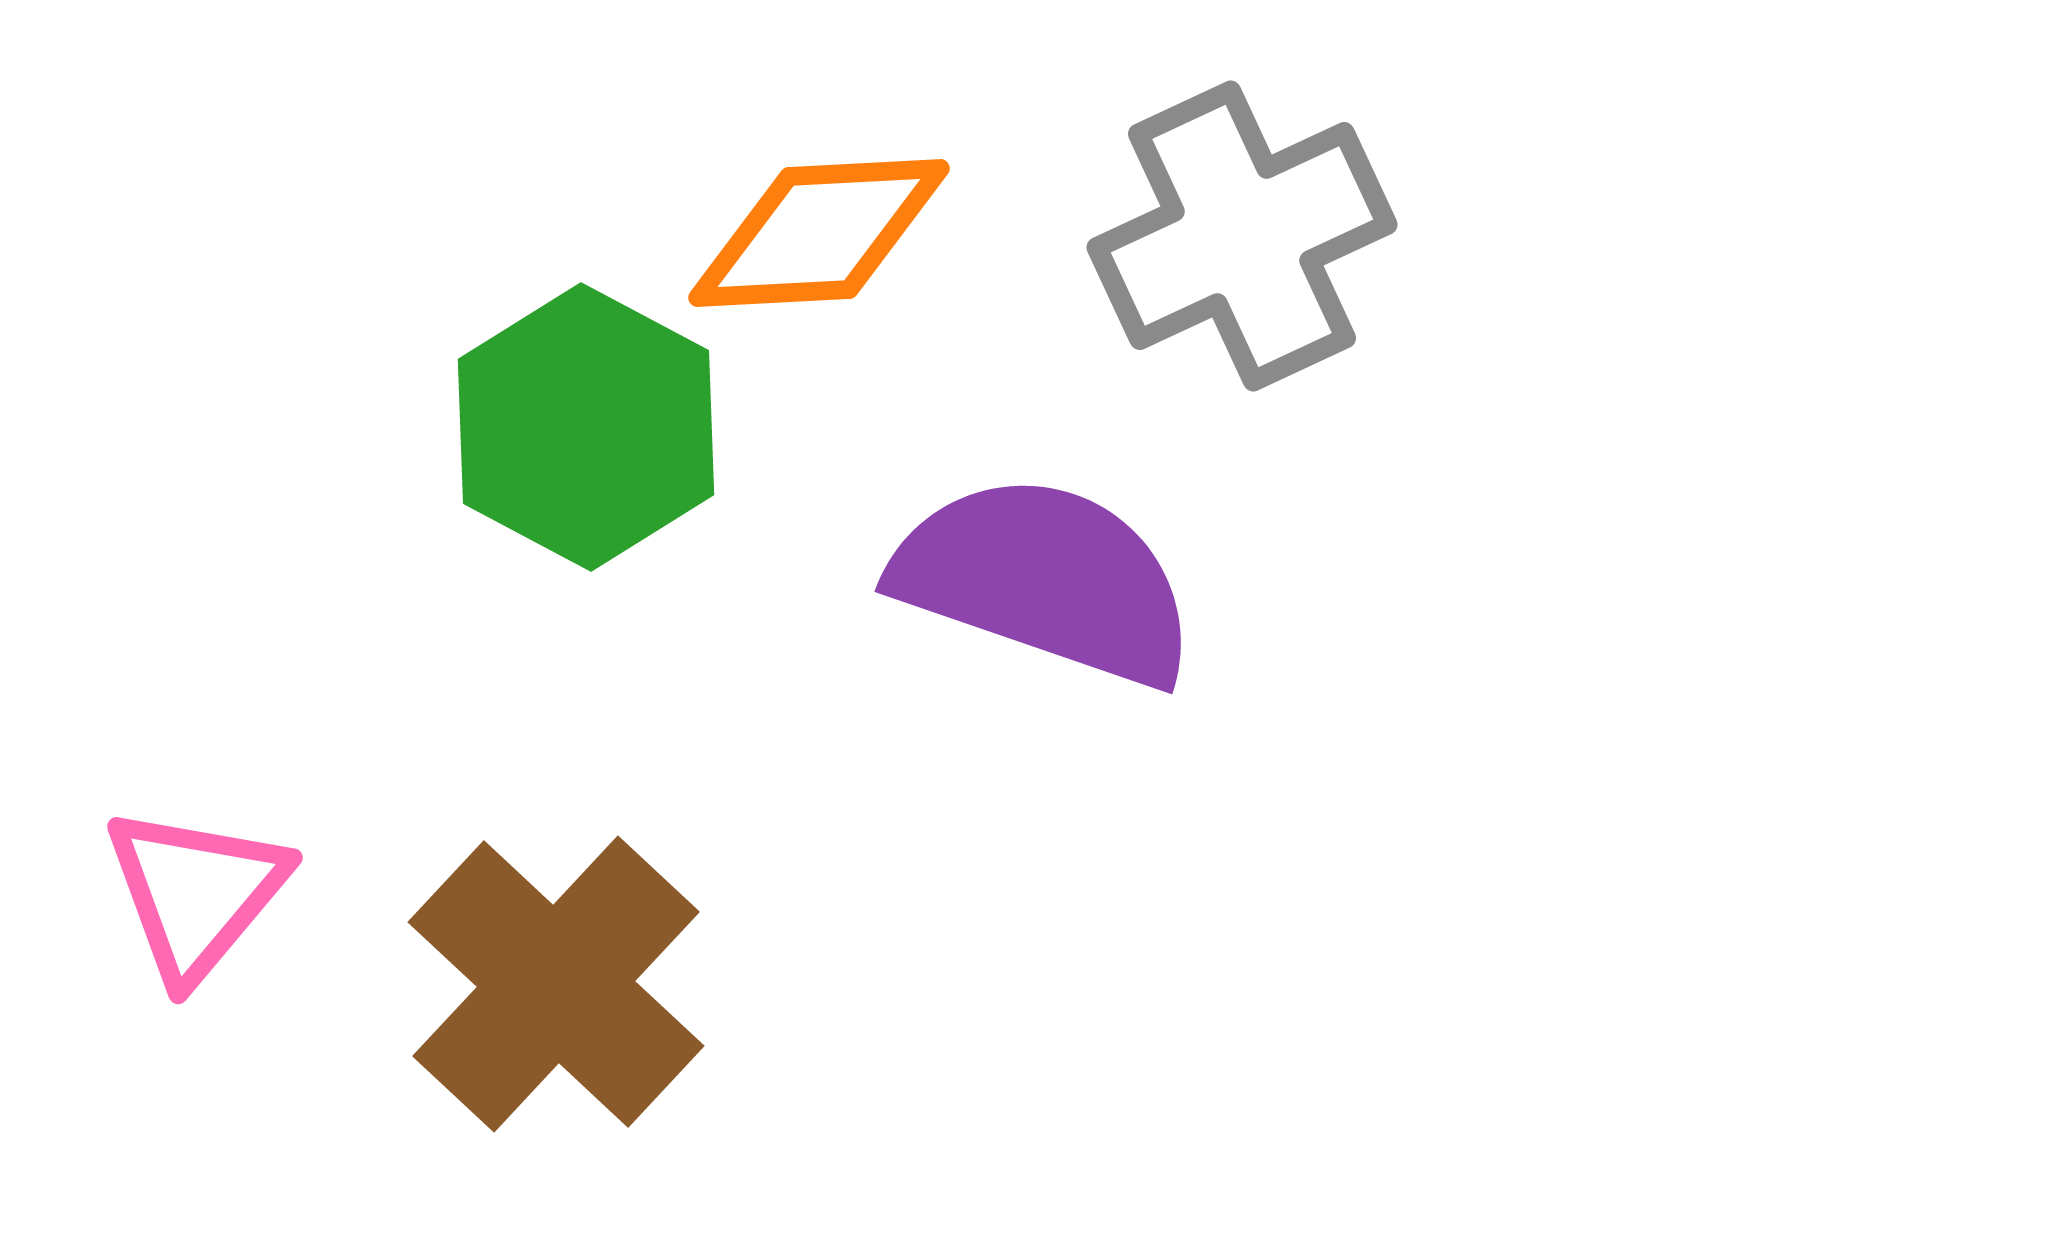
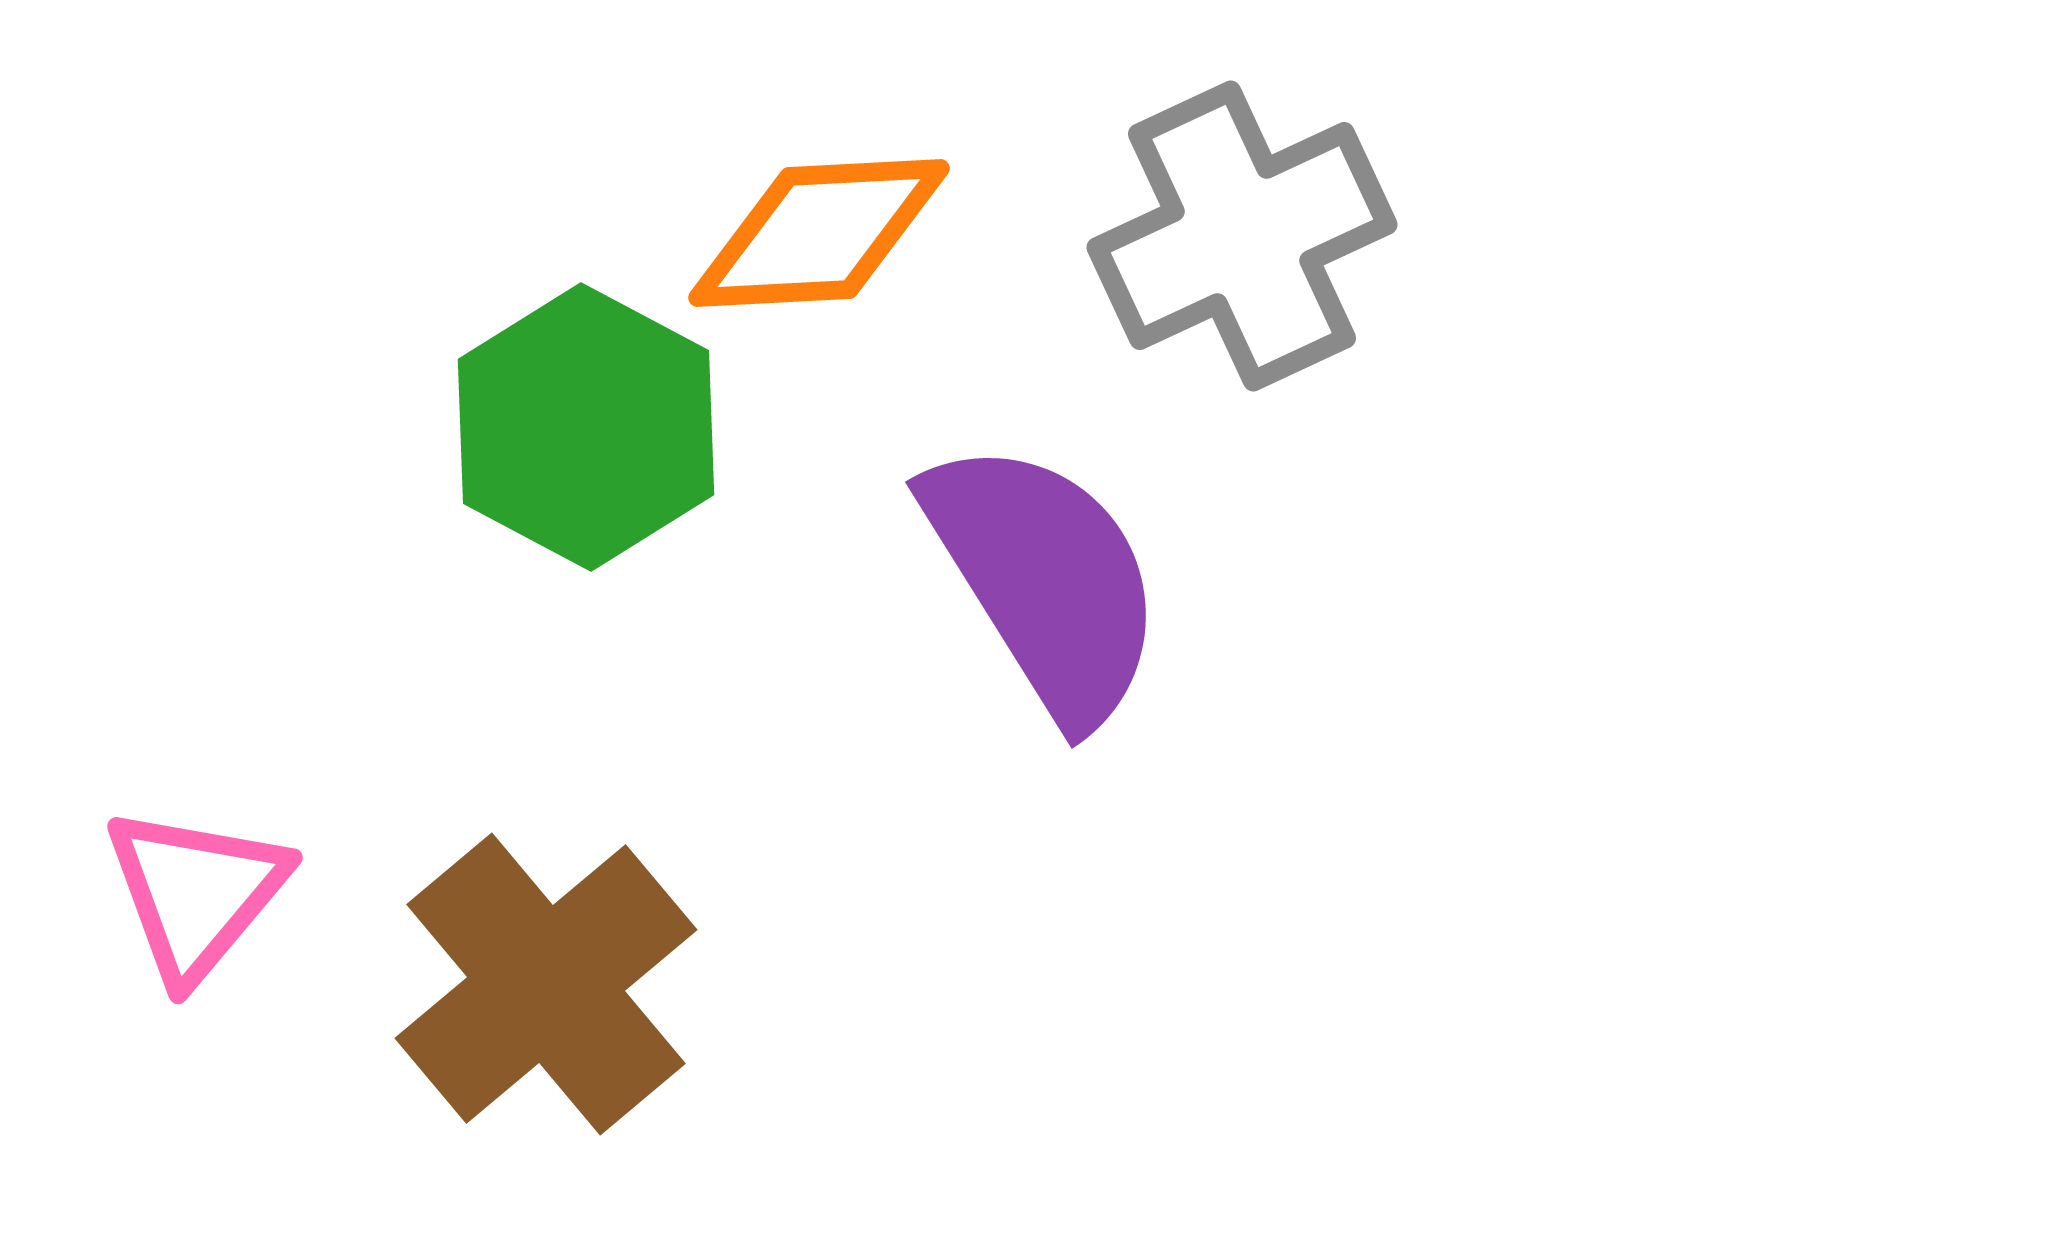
purple semicircle: rotated 39 degrees clockwise
brown cross: moved 10 px left; rotated 7 degrees clockwise
